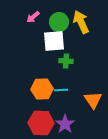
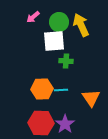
yellow arrow: moved 3 px down
orange triangle: moved 2 px left, 2 px up
